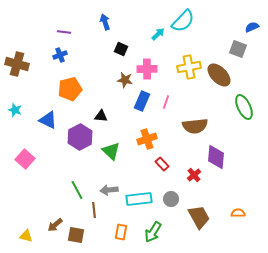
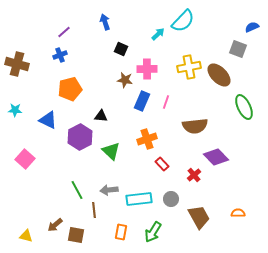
purple line: rotated 48 degrees counterclockwise
cyan star: rotated 16 degrees counterclockwise
purple diamond: rotated 50 degrees counterclockwise
